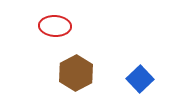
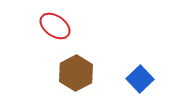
red ellipse: rotated 32 degrees clockwise
